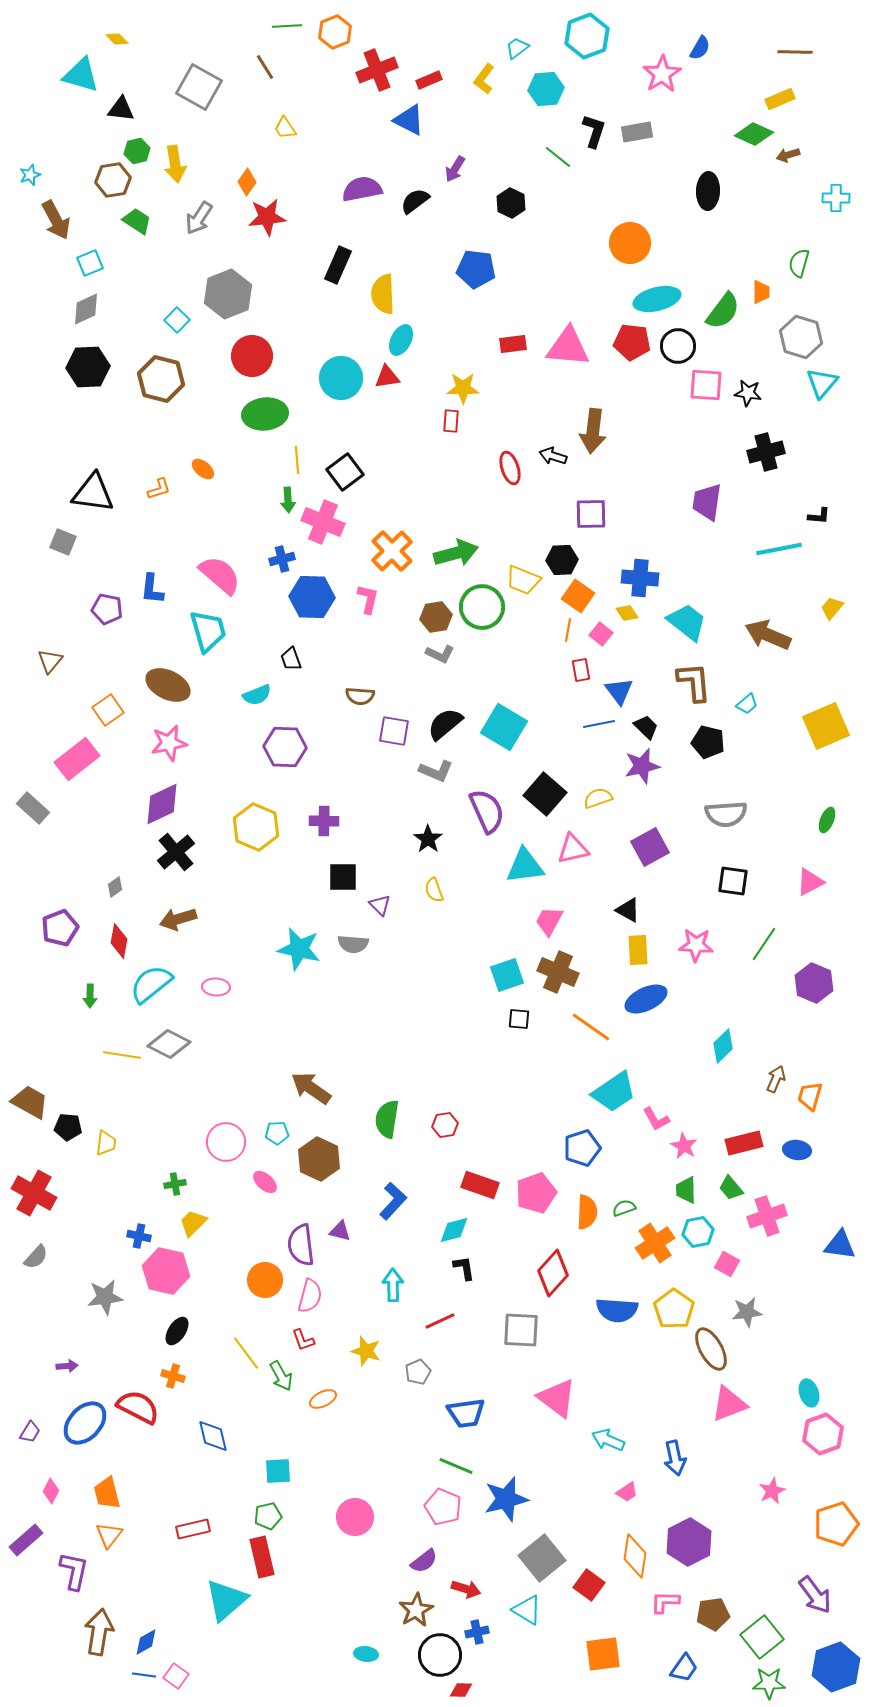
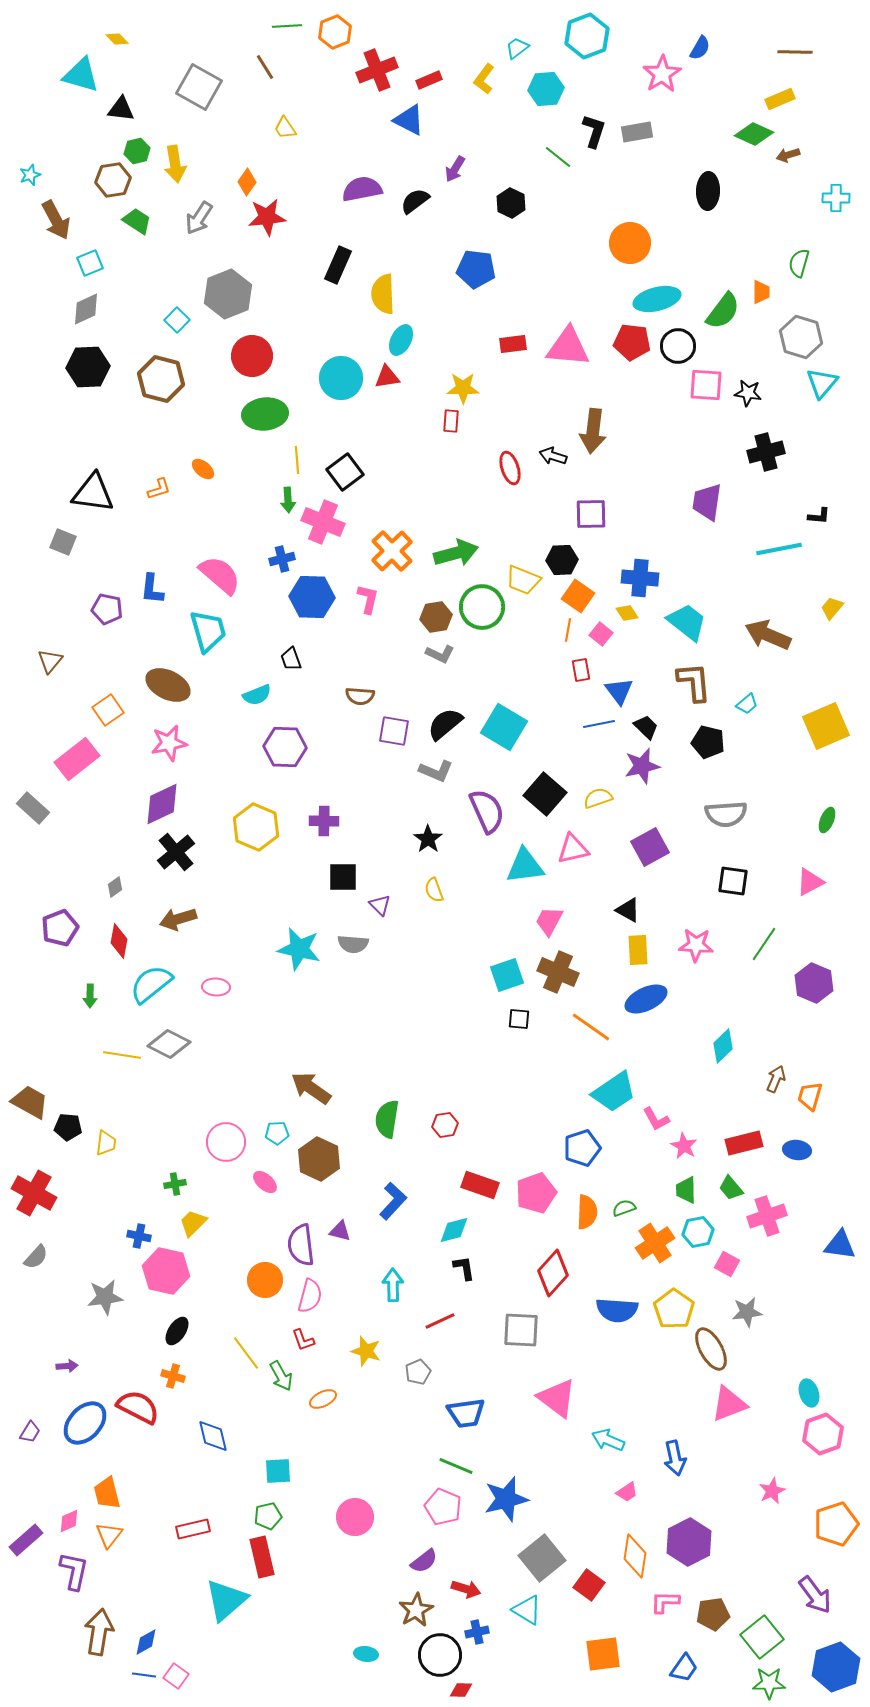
pink diamond at (51, 1491): moved 18 px right, 30 px down; rotated 40 degrees clockwise
